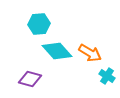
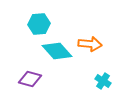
orange arrow: moved 9 px up; rotated 25 degrees counterclockwise
cyan cross: moved 4 px left, 5 px down
